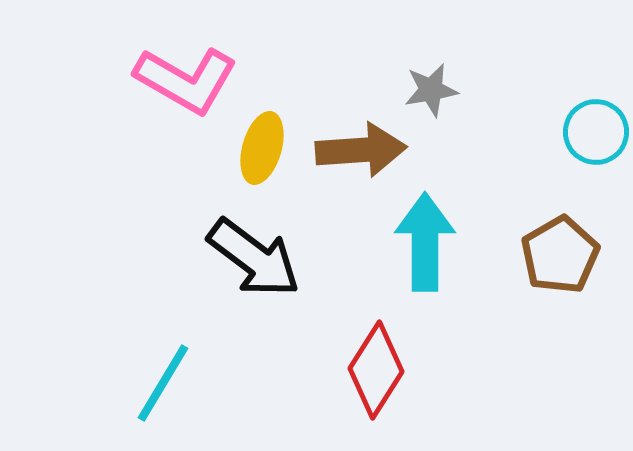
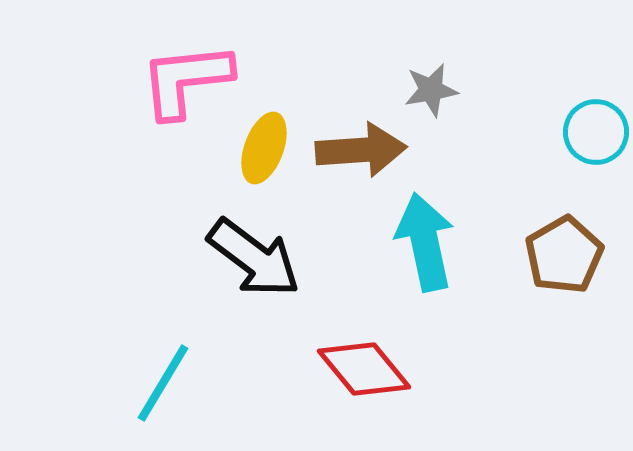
pink L-shape: rotated 144 degrees clockwise
yellow ellipse: moved 2 px right; rotated 4 degrees clockwise
cyan arrow: rotated 12 degrees counterclockwise
brown pentagon: moved 4 px right
red diamond: moved 12 px left, 1 px up; rotated 72 degrees counterclockwise
